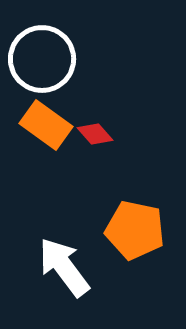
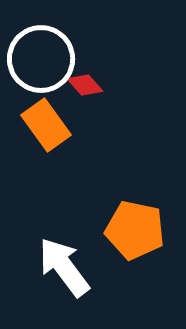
white circle: moved 1 px left
orange rectangle: rotated 18 degrees clockwise
red diamond: moved 10 px left, 49 px up
